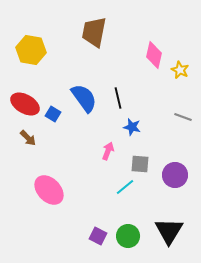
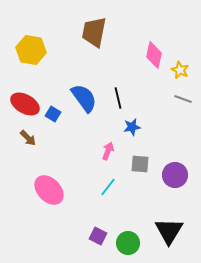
gray line: moved 18 px up
blue star: rotated 24 degrees counterclockwise
cyan line: moved 17 px left; rotated 12 degrees counterclockwise
green circle: moved 7 px down
